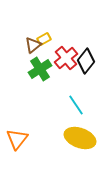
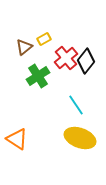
brown triangle: moved 9 px left, 2 px down
green cross: moved 2 px left, 7 px down
orange triangle: rotated 35 degrees counterclockwise
